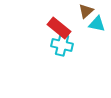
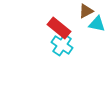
brown triangle: rotated 14 degrees clockwise
cyan cross: rotated 20 degrees clockwise
